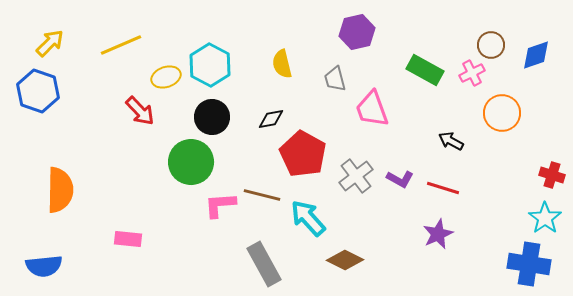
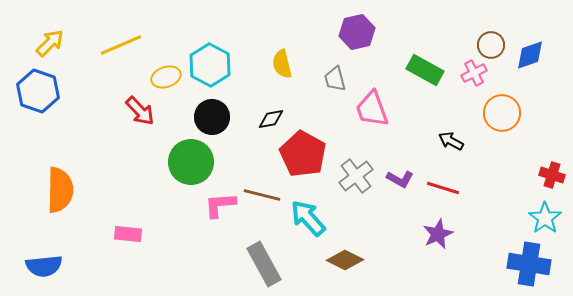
blue diamond: moved 6 px left
pink cross: moved 2 px right
pink rectangle: moved 5 px up
